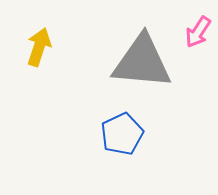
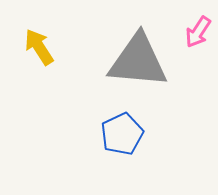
yellow arrow: rotated 51 degrees counterclockwise
gray triangle: moved 4 px left, 1 px up
